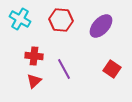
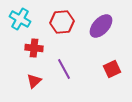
red hexagon: moved 1 px right, 2 px down; rotated 10 degrees counterclockwise
red cross: moved 8 px up
red square: rotated 30 degrees clockwise
